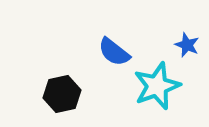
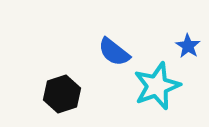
blue star: moved 1 px right, 1 px down; rotated 10 degrees clockwise
black hexagon: rotated 6 degrees counterclockwise
